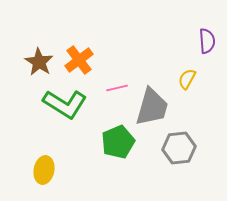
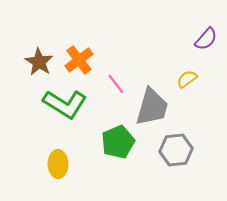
purple semicircle: moved 1 px left, 2 px up; rotated 45 degrees clockwise
yellow semicircle: rotated 25 degrees clockwise
pink line: moved 1 px left, 4 px up; rotated 65 degrees clockwise
gray hexagon: moved 3 px left, 2 px down
yellow ellipse: moved 14 px right, 6 px up; rotated 12 degrees counterclockwise
